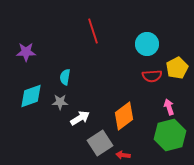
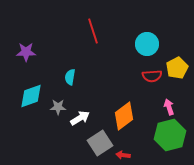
cyan semicircle: moved 5 px right
gray star: moved 2 px left, 5 px down
